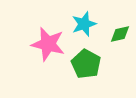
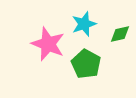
pink star: rotated 8 degrees clockwise
